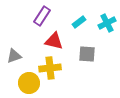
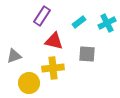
yellow cross: moved 3 px right
